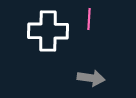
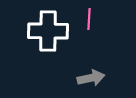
gray arrow: rotated 20 degrees counterclockwise
